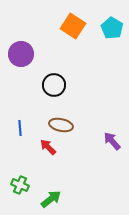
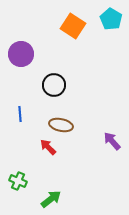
cyan pentagon: moved 1 px left, 9 px up
blue line: moved 14 px up
green cross: moved 2 px left, 4 px up
